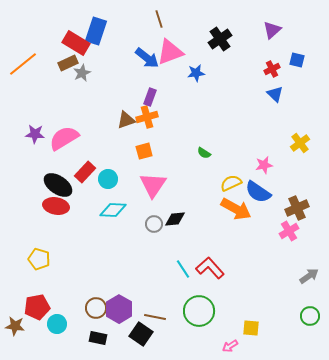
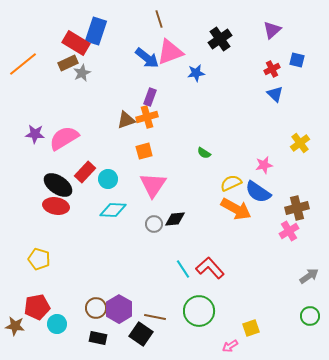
brown cross at (297, 208): rotated 10 degrees clockwise
yellow square at (251, 328): rotated 24 degrees counterclockwise
